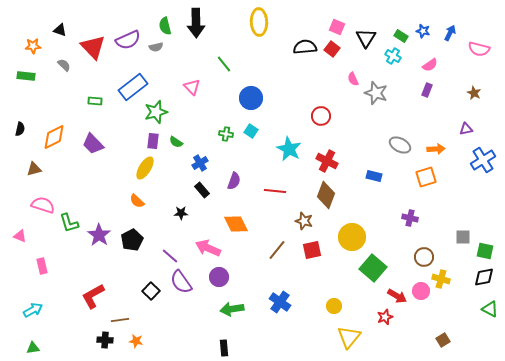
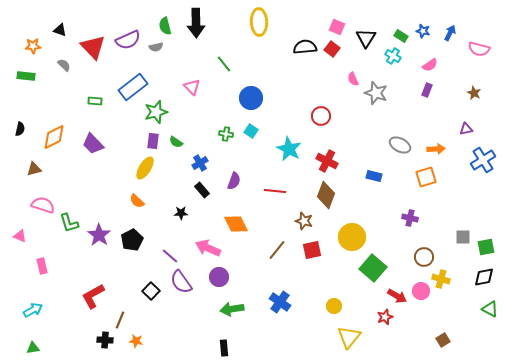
green square at (485, 251): moved 1 px right, 4 px up; rotated 24 degrees counterclockwise
brown line at (120, 320): rotated 60 degrees counterclockwise
